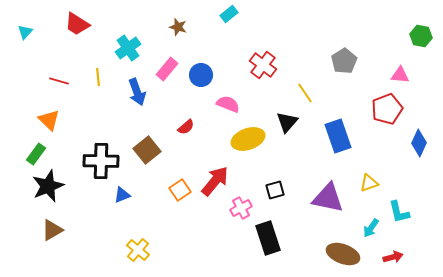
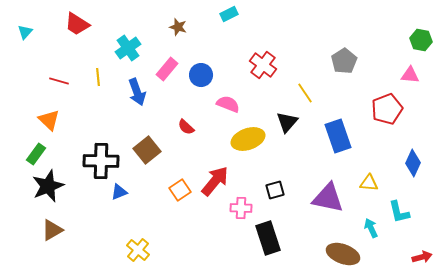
cyan rectangle at (229, 14): rotated 12 degrees clockwise
green hexagon at (421, 36): moved 4 px down
pink triangle at (400, 75): moved 10 px right
red semicircle at (186, 127): rotated 84 degrees clockwise
blue diamond at (419, 143): moved 6 px left, 20 px down
yellow triangle at (369, 183): rotated 24 degrees clockwise
blue triangle at (122, 195): moved 3 px left, 3 px up
pink cross at (241, 208): rotated 30 degrees clockwise
cyan arrow at (371, 228): rotated 120 degrees clockwise
red arrow at (393, 257): moved 29 px right
